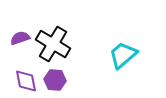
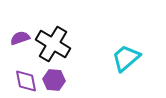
cyan trapezoid: moved 3 px right, 3 px down
purple hexagon: moved 1 px left
